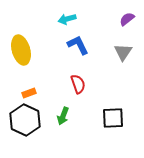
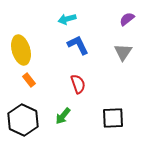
orange rectangle: moved 13 px up; rotated 72 degrees clockwise
green arrow: rotated 18 degrees clockwise
black hexagon: moved 2 px left
